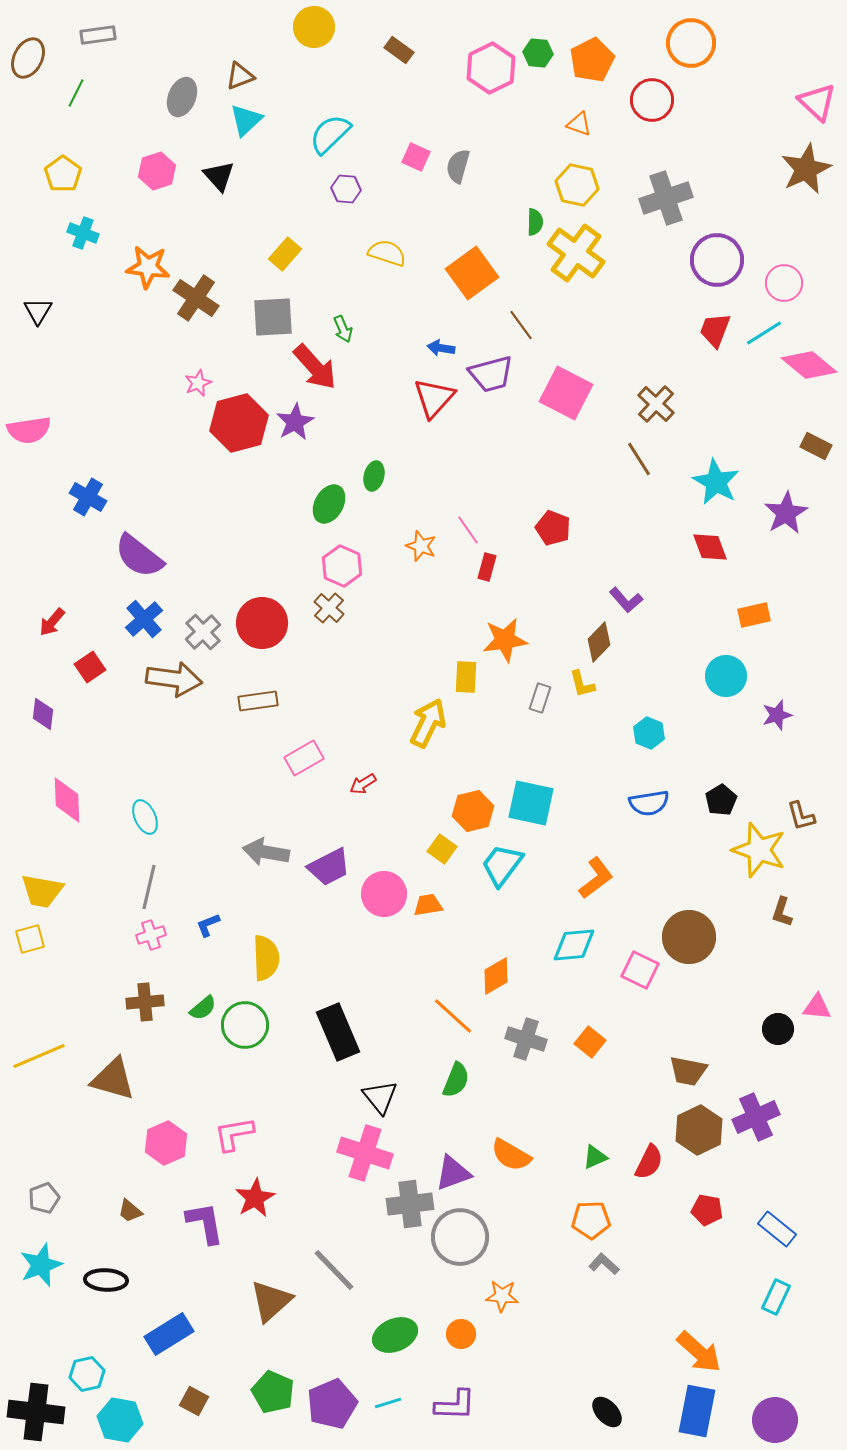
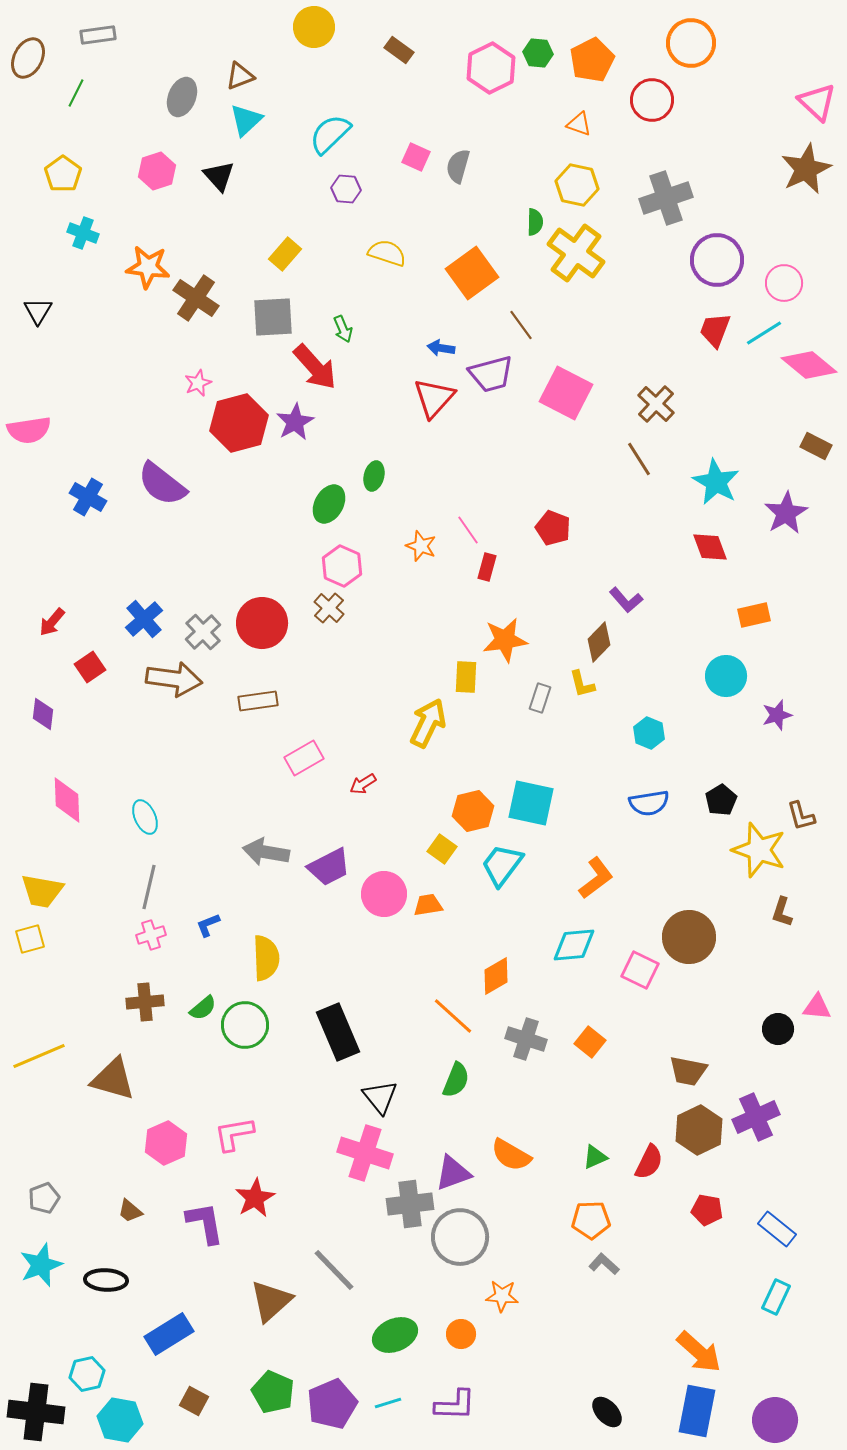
purple semicircle at (139, 556): moved 23 px right, 72 px up
